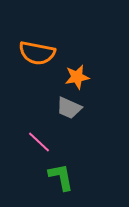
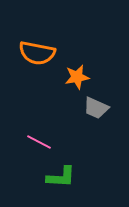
gray trapezoid: moved 27 px right
pink line: rotated 15 degrees counterclockwise
green L-shape: rotated 104 degrees clockwise
